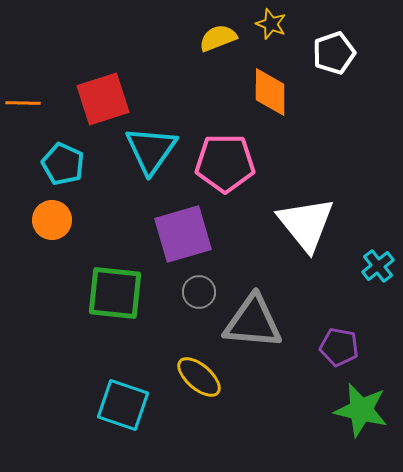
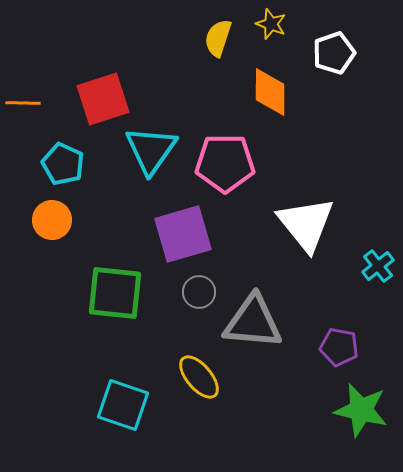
yellow semicircle: rotated 51 degrees counterclockwise
yellow ellipse: rotated 9 degrees clockwise
